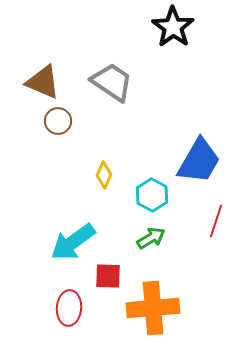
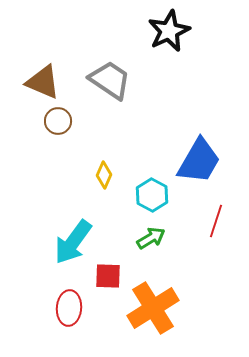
black star: moved 4 px left, 4 px down; rotated 12 degrees clockwise
gray trapezoid: moved 2 px left, 2 px up
cyan arrow: rotated 18 degrees counterclockwise
orange cross: rotated 27 degrees counterclockwise
